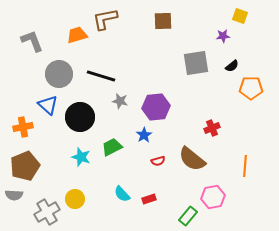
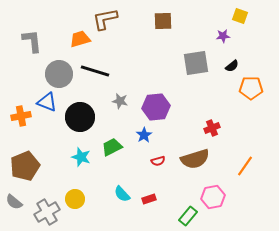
orange trapezoid: moved 3 px right, 4 px down
gray L-shape: rotated 15 degrees clockwise
black line: moved 6 px left, 5 px up
blue triangle: moved 1 px left, 3 px up; rotated 20 degrees counterclockwise
orange cross: moved 2 px left, 11 px up
brown semicircle: moved 3 px right; rotated 56 degrees counterclockwise
orange line: rotated 30 degrees clockwise
gray semicircle: moved 7 px down; rotated 36 degrees clockwise
